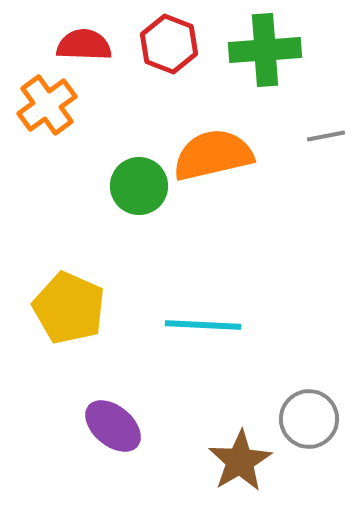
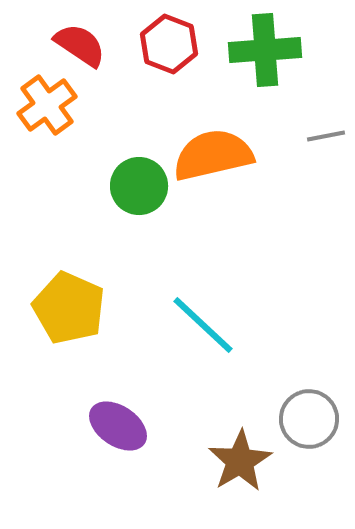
red semicircle: moved 4 px left; rotated 32 degrees clockwise
cyan line: rotated 40 degrees clockwise
purple ellipse: moved 5 px right; rotated 6 degrees counterclockwise
